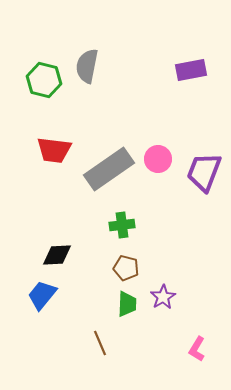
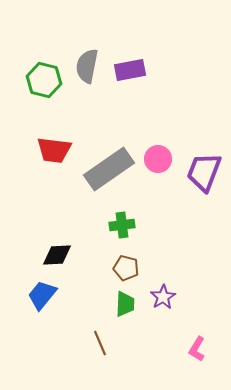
purple rectangle: moved 61 px left
green trapezoid: moved 2 px left
